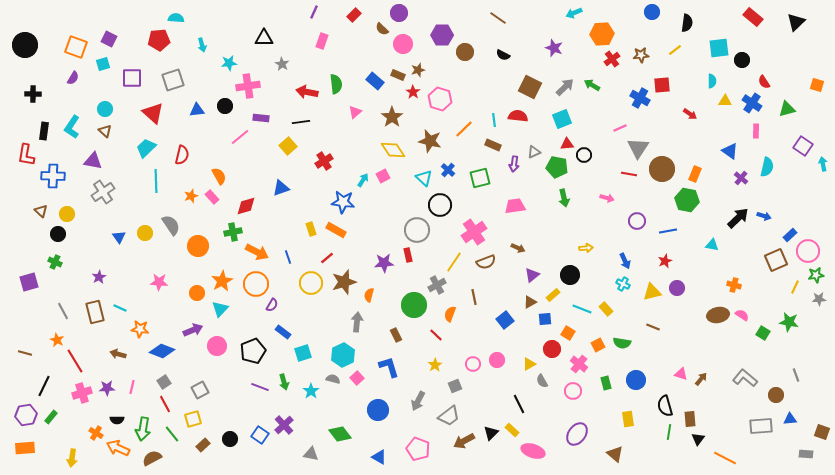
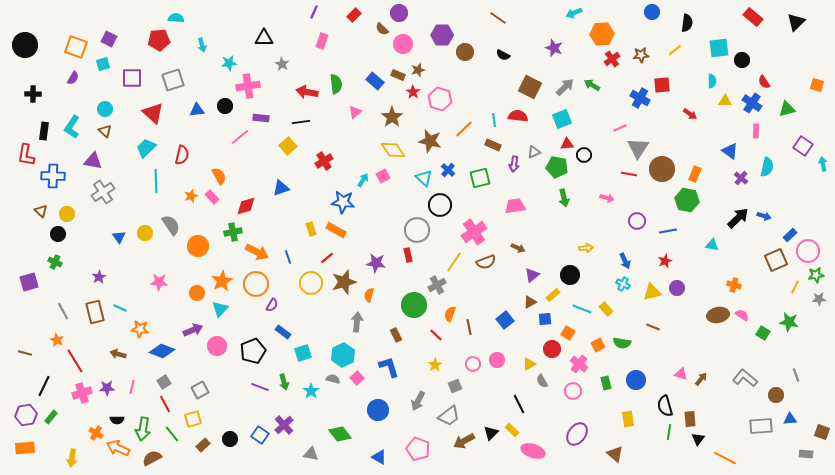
purple star at (384, 263): moved 8 px left; rotated 12 degrees clockwise
brown line at (474, 297): moved 5 px left, 30 px down
